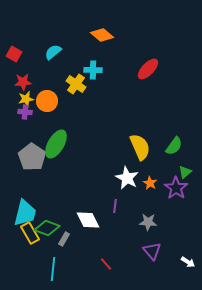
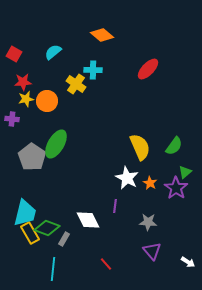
purple cross: moved 13 px left, 7 px down
